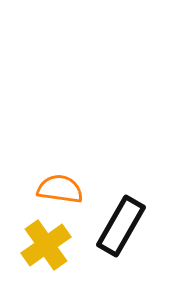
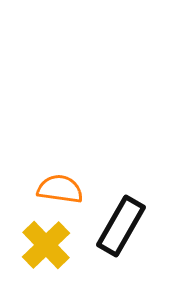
yellow cross: rotated 9 degrees counterclockwise
